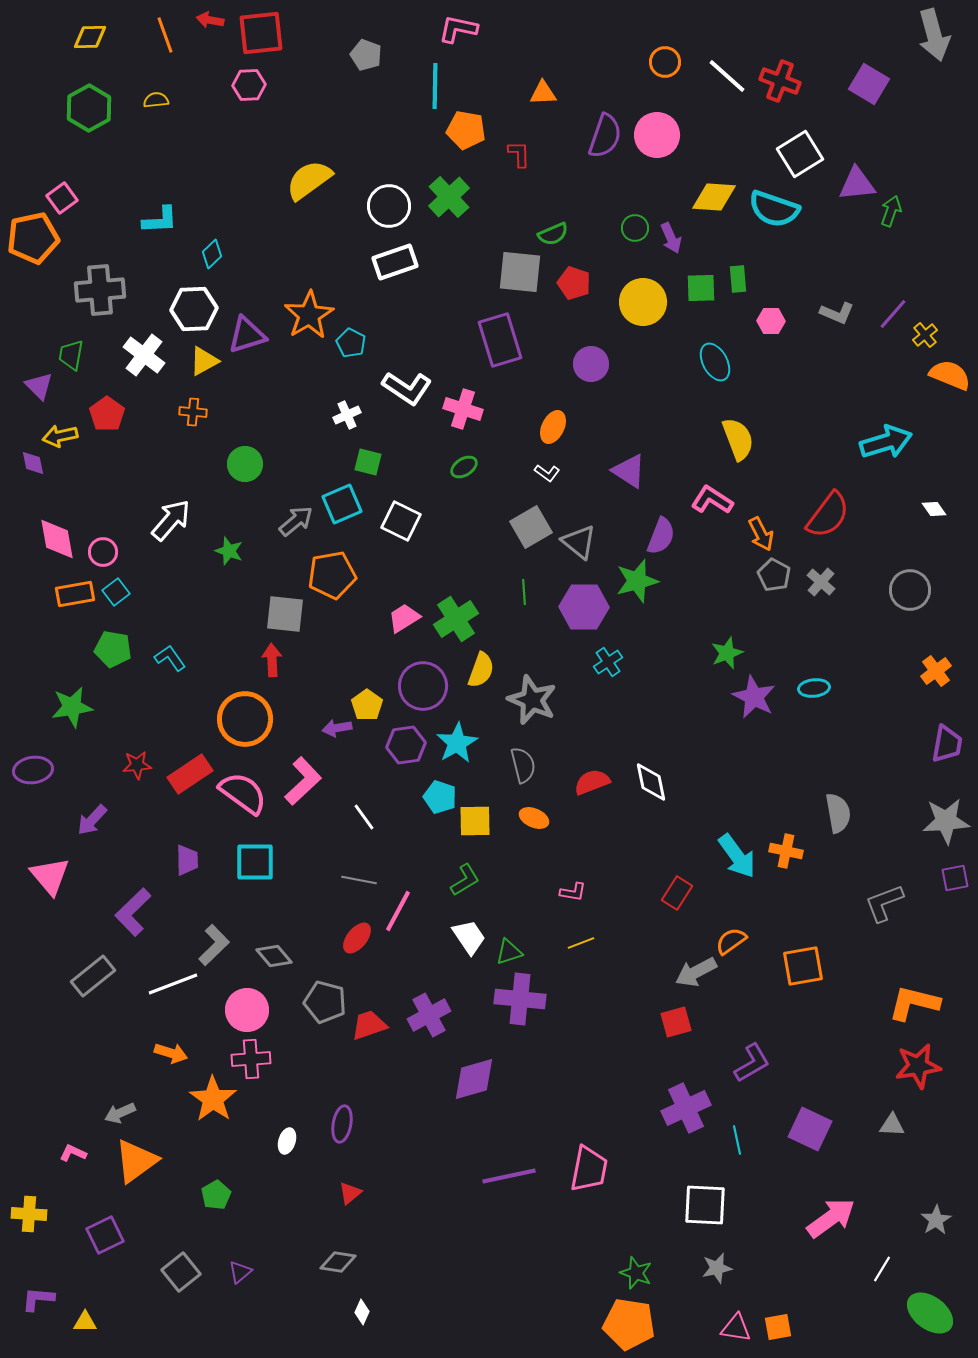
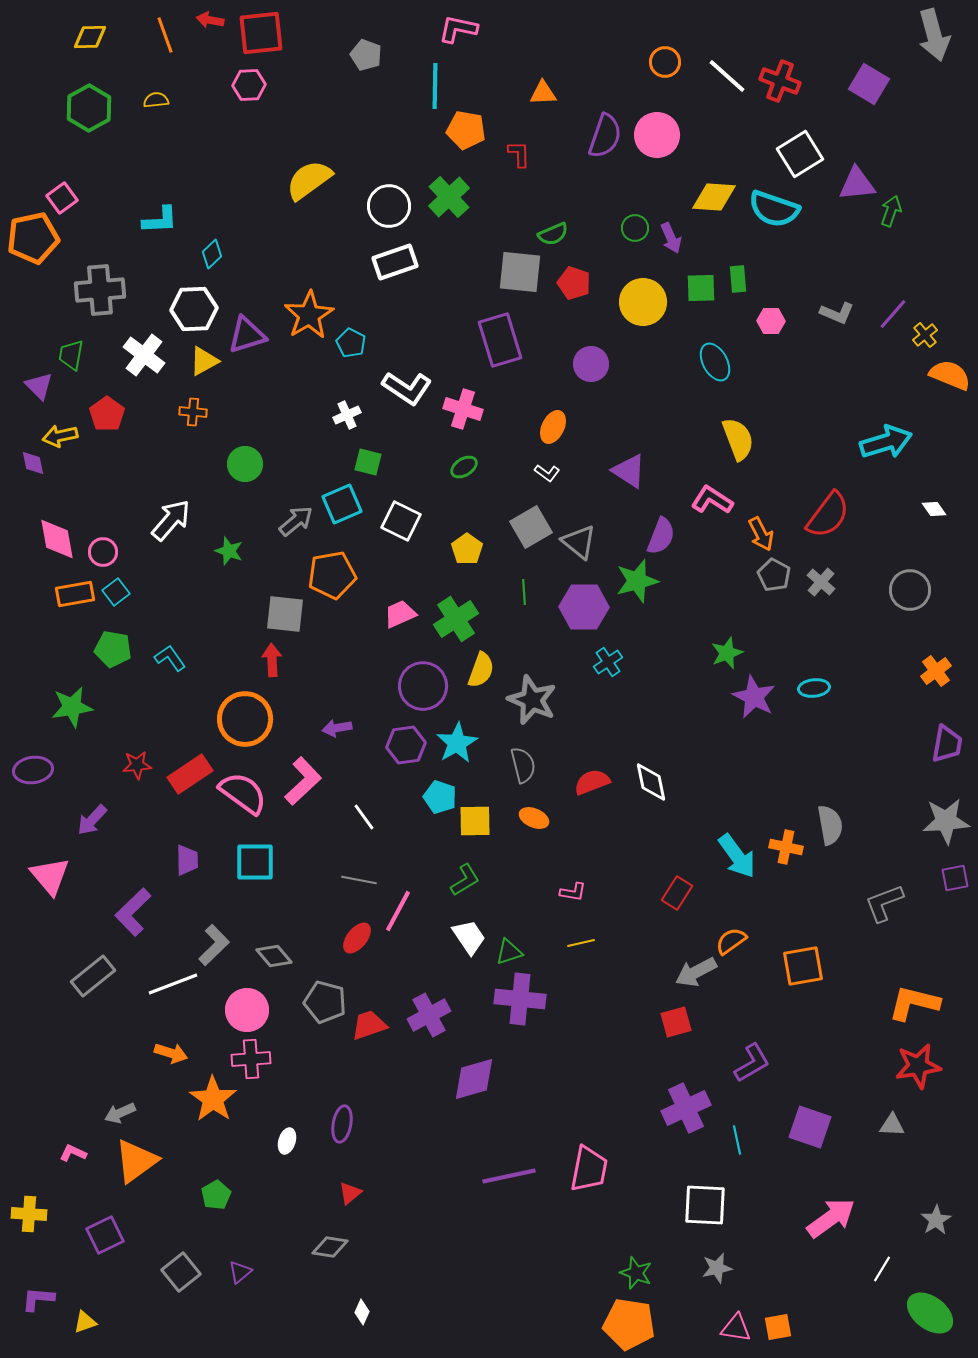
pink trapezoid at (404, 618): moved 4 px left, 4 px up; rotated 8 degrees clockwise
yellow pentagon at (367, 705): moved 100 px right, 156 px up
gray semicircle at (838, 813): moved 8 px left, 12 px down
orange cross at (786, 851): moved 4 px up
yellow line at (581, 943): rotated 8 degrees clockwise
purple square at (810, 1129): moved 2 px up; rotated 6 degrees counterclockwise
gray diamond at (338, 1262): moved 8 px left, 15 px up
yellow triangle at (85, 1322): rotated 20 degrees counterclockwise
